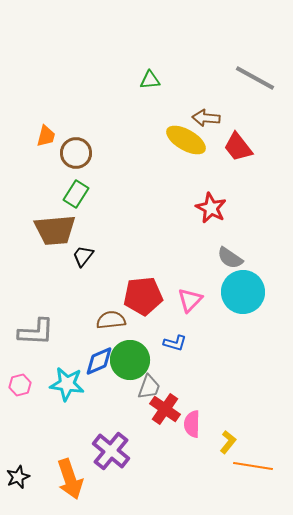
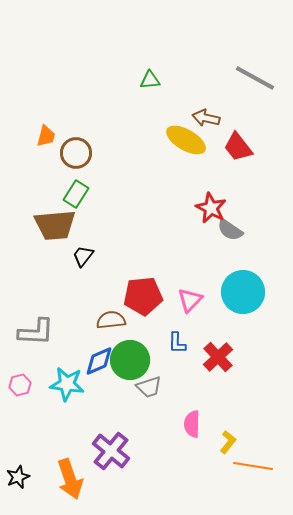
brown arrow: rotated 8 degrees clockwise
brown trapezoid: moved 5 px up
gray semicircle: moved 28 px up
blue L-shape: moved 2 px right; rotated 75 degrees clockwise
gray trapezoid: rotated 52 degrees clockwise
red cross: moved 53 px right, 52 px up; rotated 12 degrees clockwise
